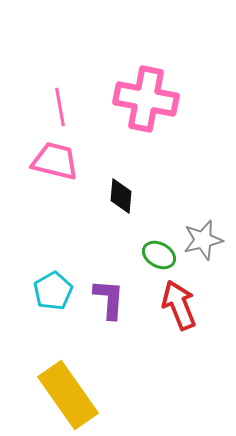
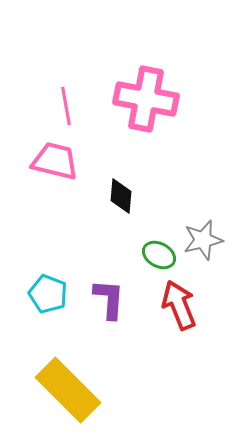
pink line: moved 6 px right, 1 px up
cyan pentagon: moved 5 px left, 3 px down; rotated 21 degrees counterclockwise
yellow rectangle: moved 5 px up; rotated 10 degrees counterclockwise
